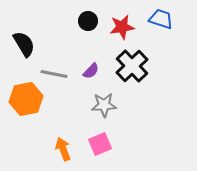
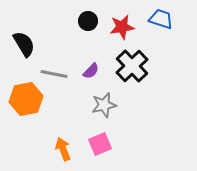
gray star: rotated 10 degrees counterclockwise
